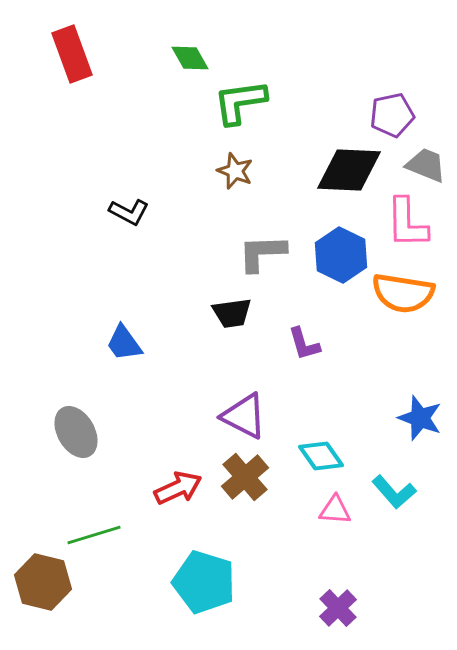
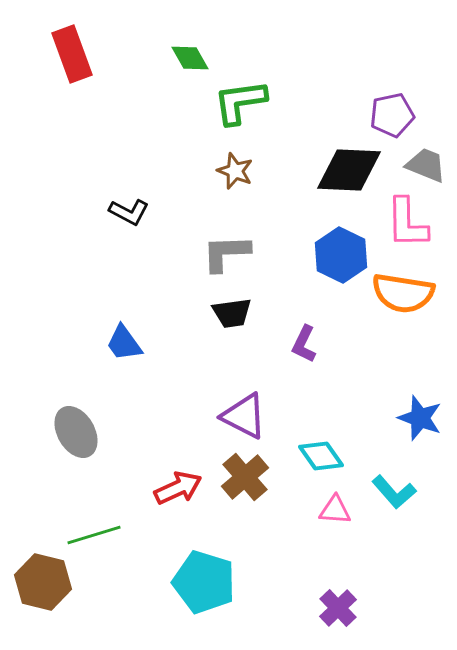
gray L-shape: moved 36 px left
purple L-shape: rotated 42 degrees clockwise
